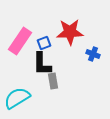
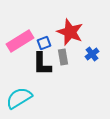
red star: rotated 24 degrees clockwise
pink rectangle: rotated 24 degrees clockwise
blue cross: moved 1 px left; rotated 32 degrees clockwise
gray rectangle: moved 10 px right, 24 px up
cyan semicircle: moved 2 px right
